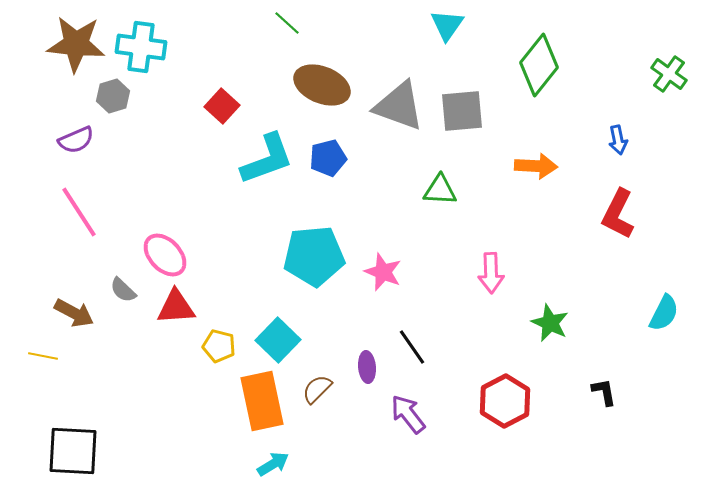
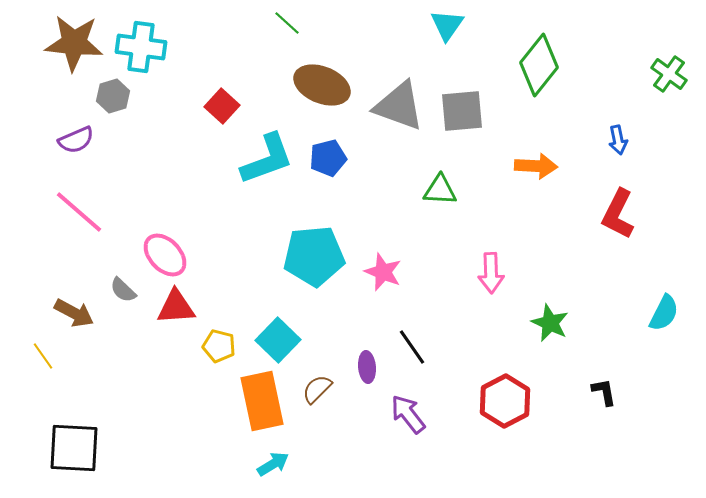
brown star: moved 2 px left, 1 px up
pink line: rotated 16 degrees counterclockwise
yellow line: rotated 44 degrees clockwise
black square: moved 1 px right, 3 px up
